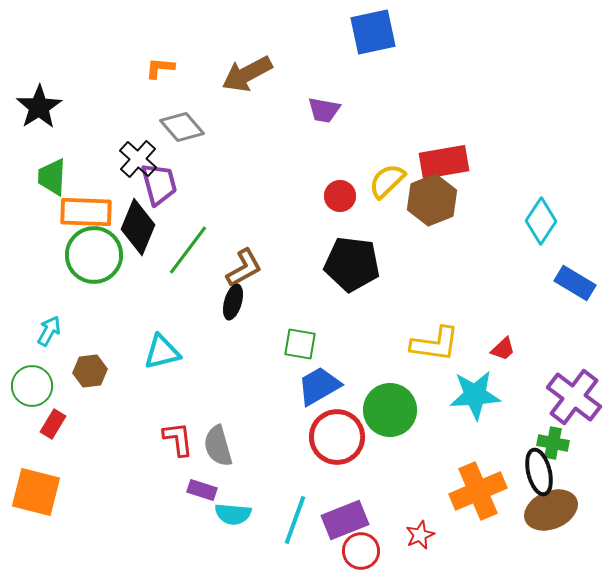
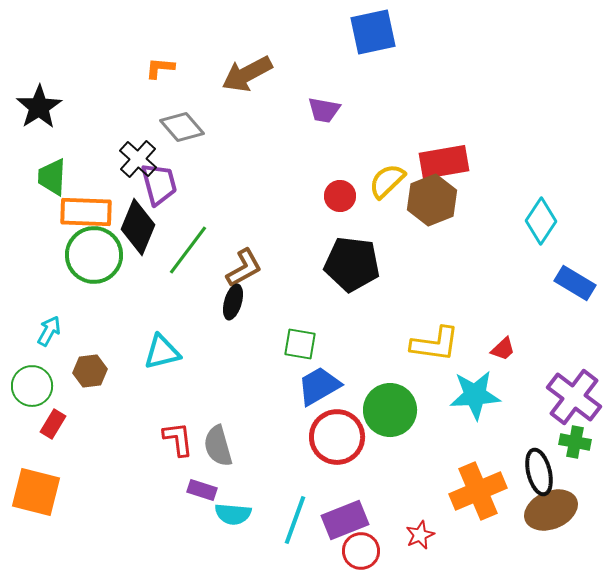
green cross at (553, 443): moved 22 px right, 1 px up
